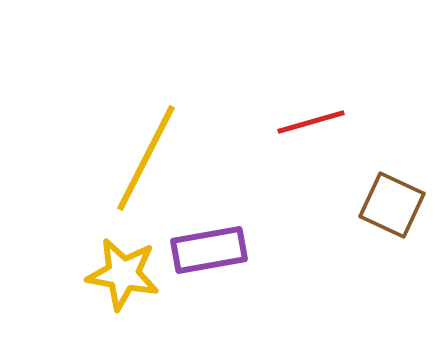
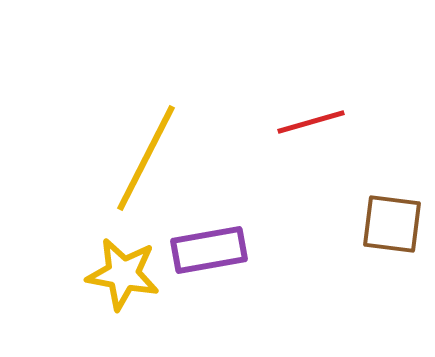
brown square: moved 19 px down; rotated 18 degrees counterclockwise
